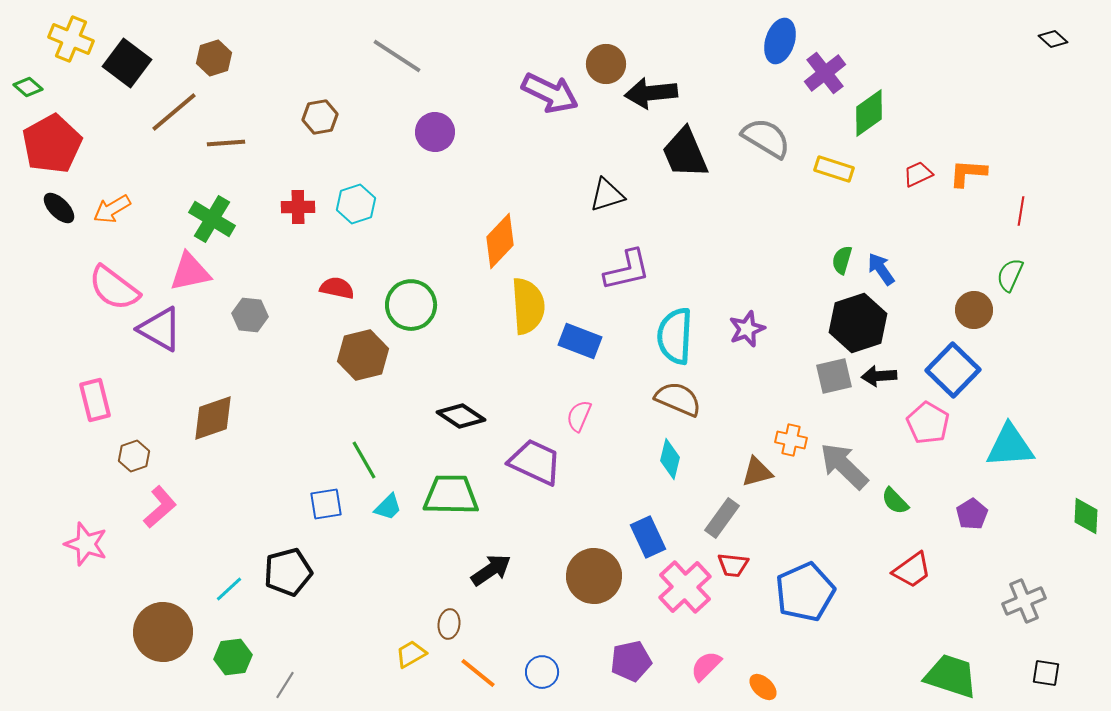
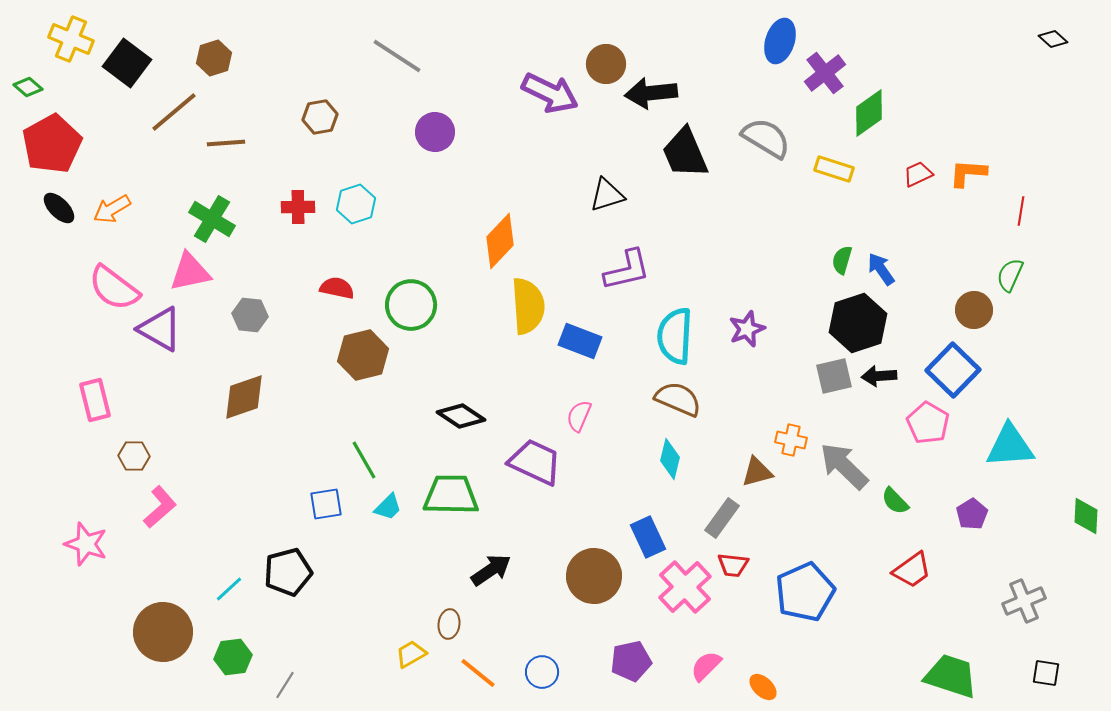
brown diamond at (213, 418): moved 31 px right, 21 px up
brown hexagon at (134, 456): rotated 20 degrees clockwise
